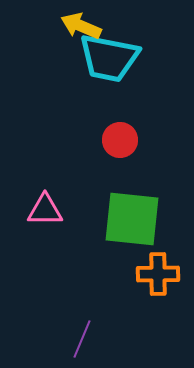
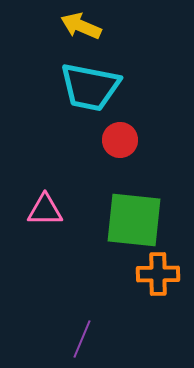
cyan trapezoid: moved 19 px left, 29 px down
green square: moved 2 px right, 1 px down
